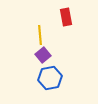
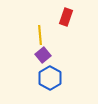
red rectangle: rotated 30 degrees clockwise
blue hexagon: rotated 20 degrees counterclockwise
